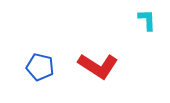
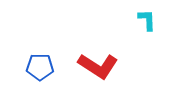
blue pentagon: rotated 12 degrees counterclockwise
